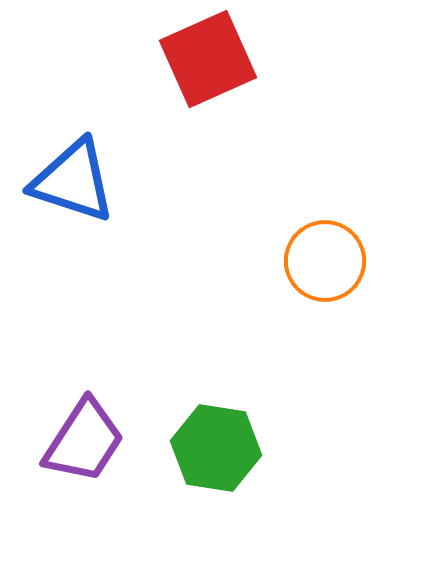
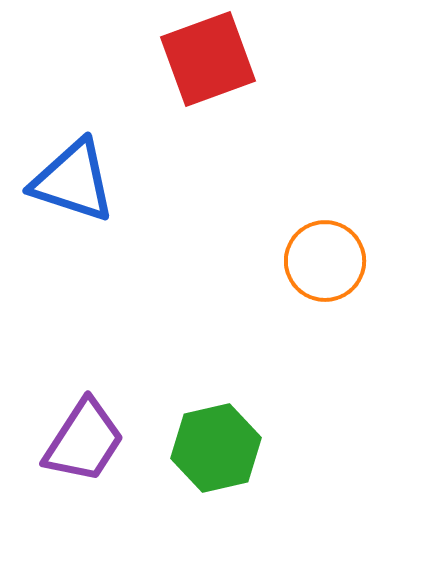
red square: rotated 4 degrees clockwise
green hexagon: rotated 22 degrees counterclockwise
